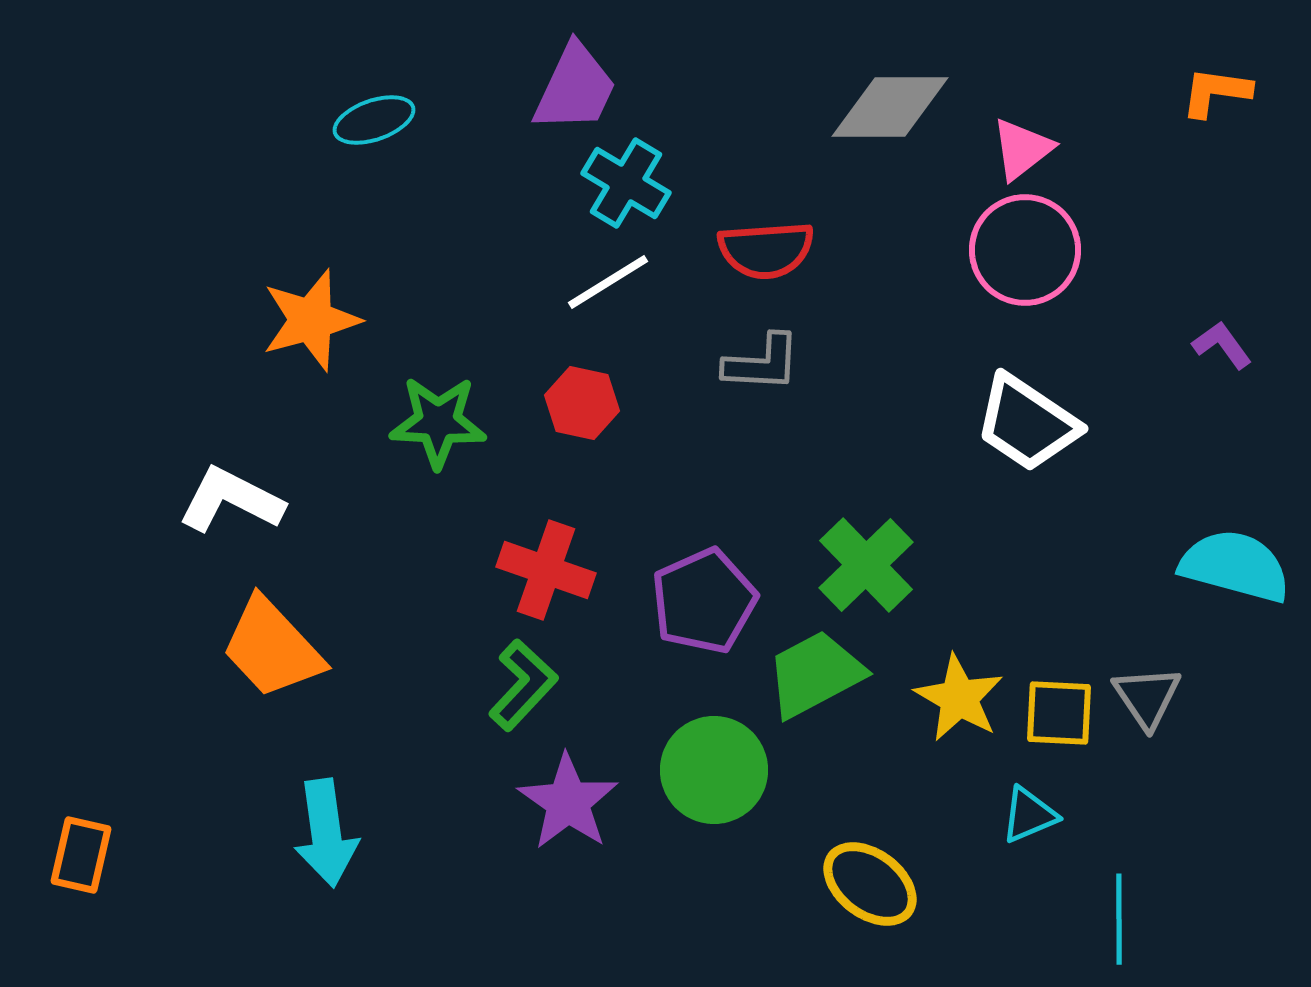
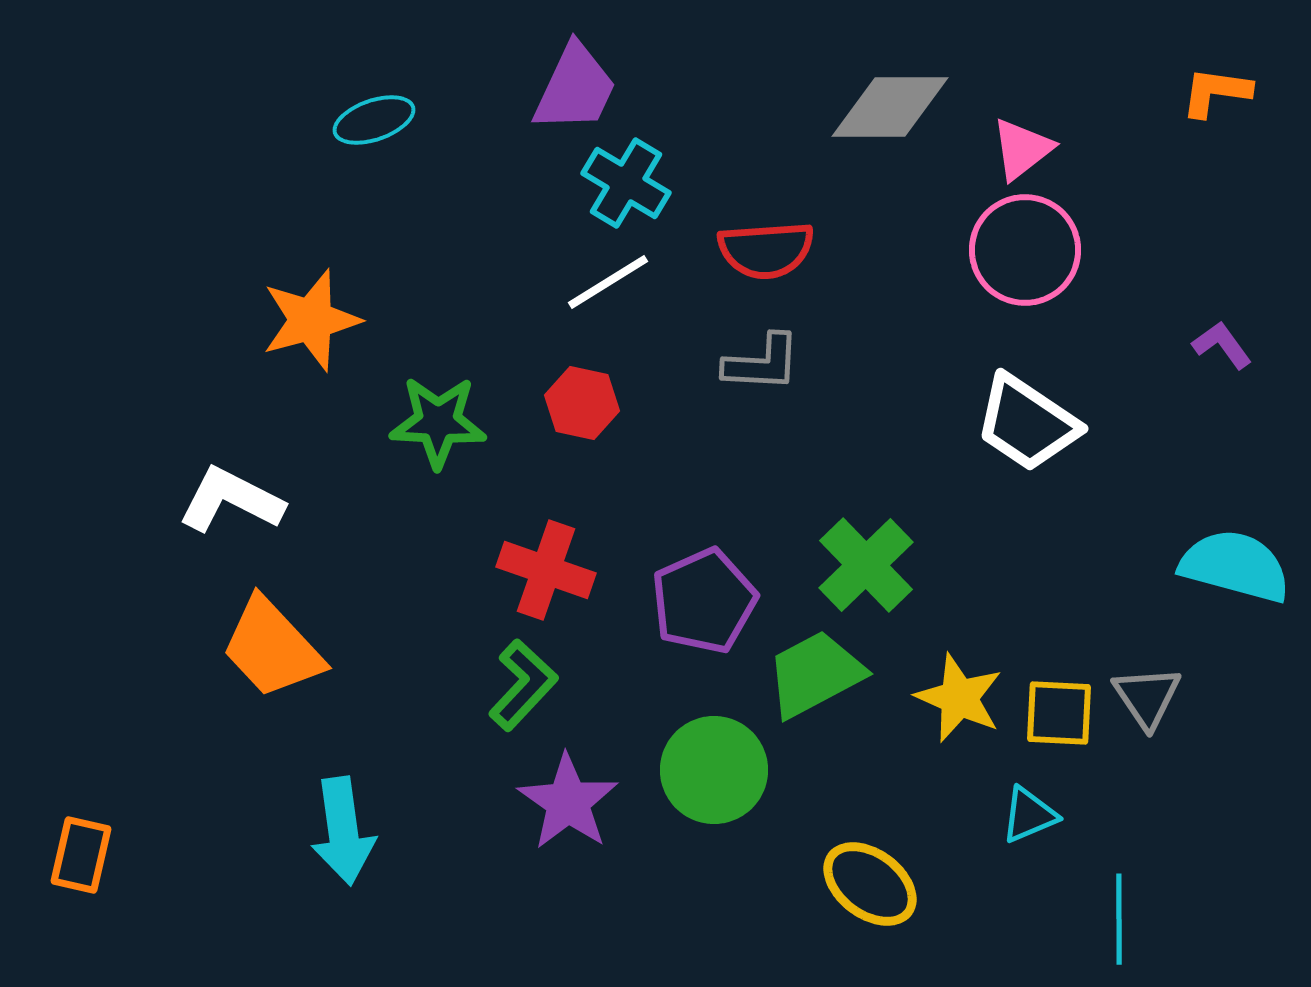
yellow star: rotated 6 degrees counterclockwise
cyan arrow: moved 17 px right, 2 px up
